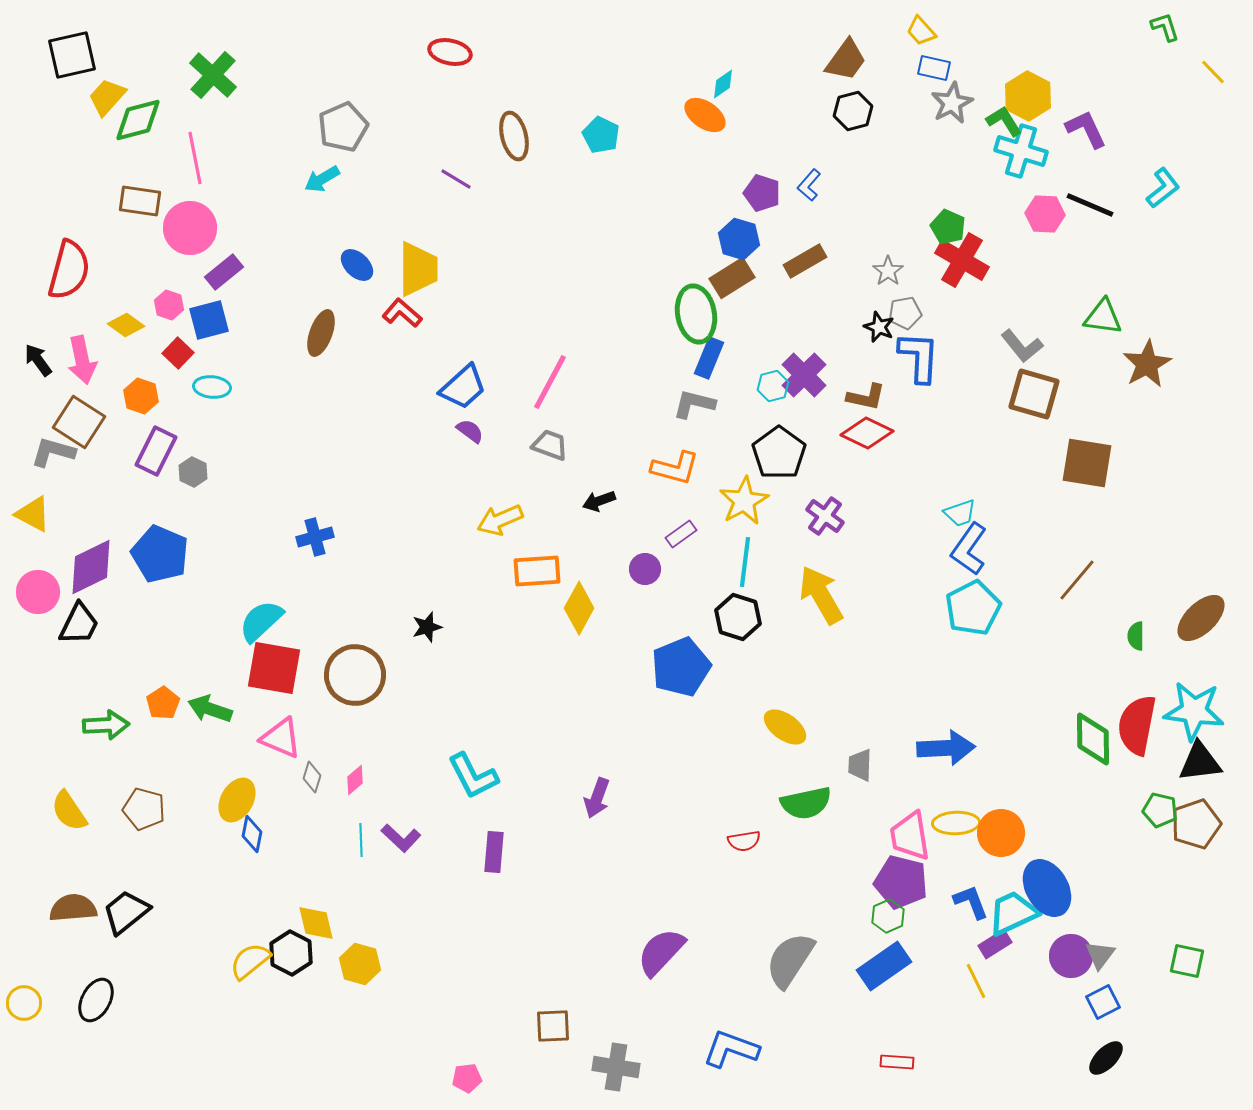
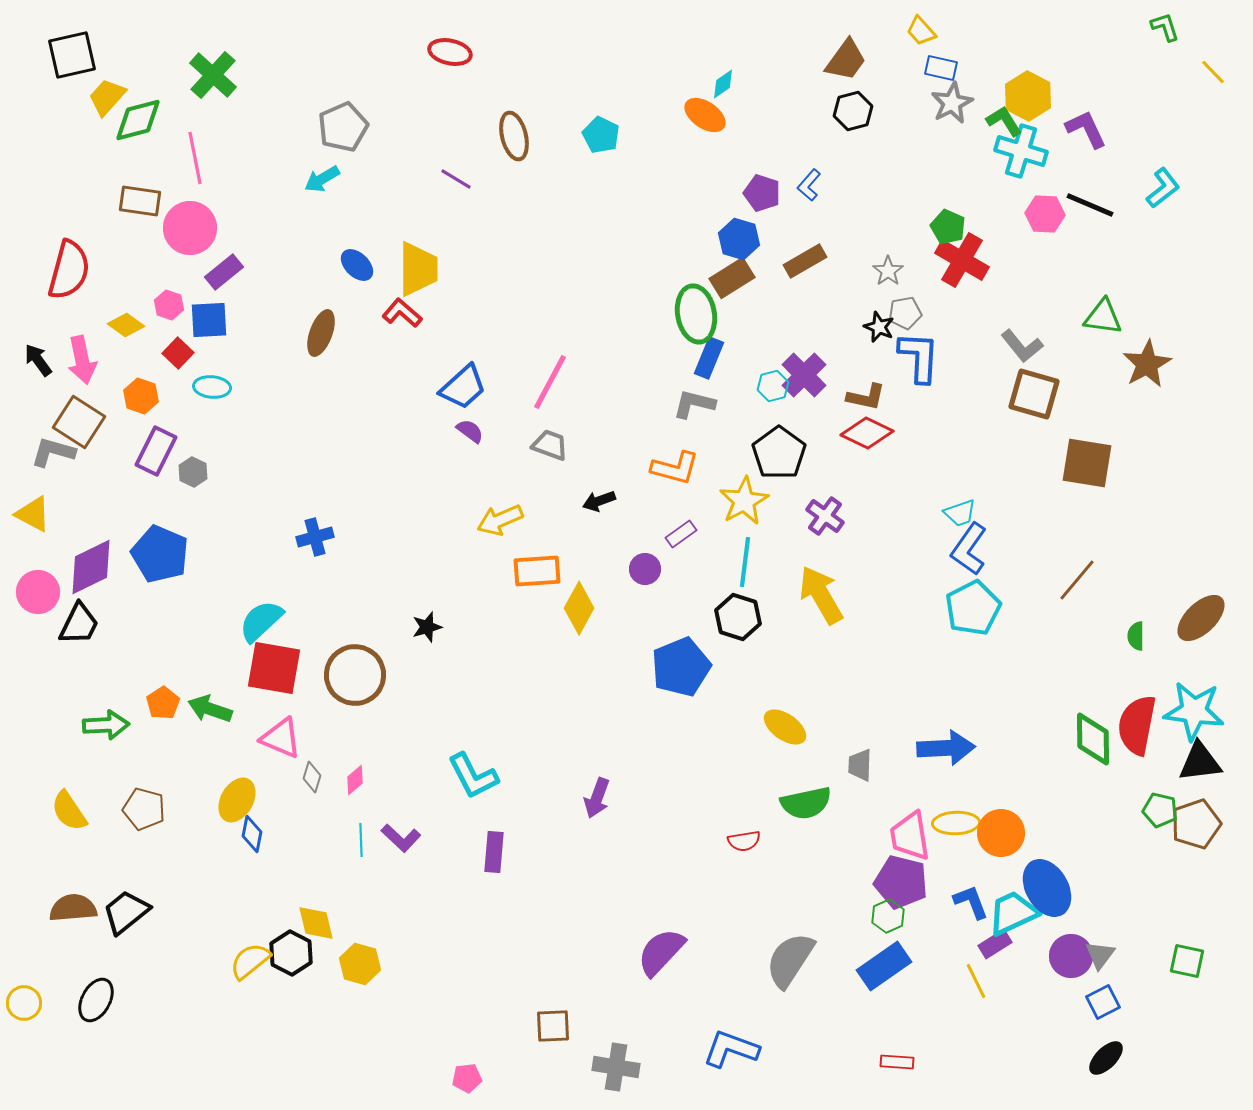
blue rectangle at (934, 68): moved 7 px right
blue square at (209, 320): rotated 12 degrees clockwise
